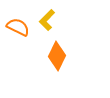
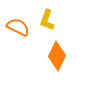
yellow L-shape: rotated 25 degrees counterclockwise
